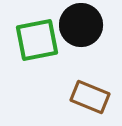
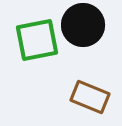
black circle: moved 2 px right
